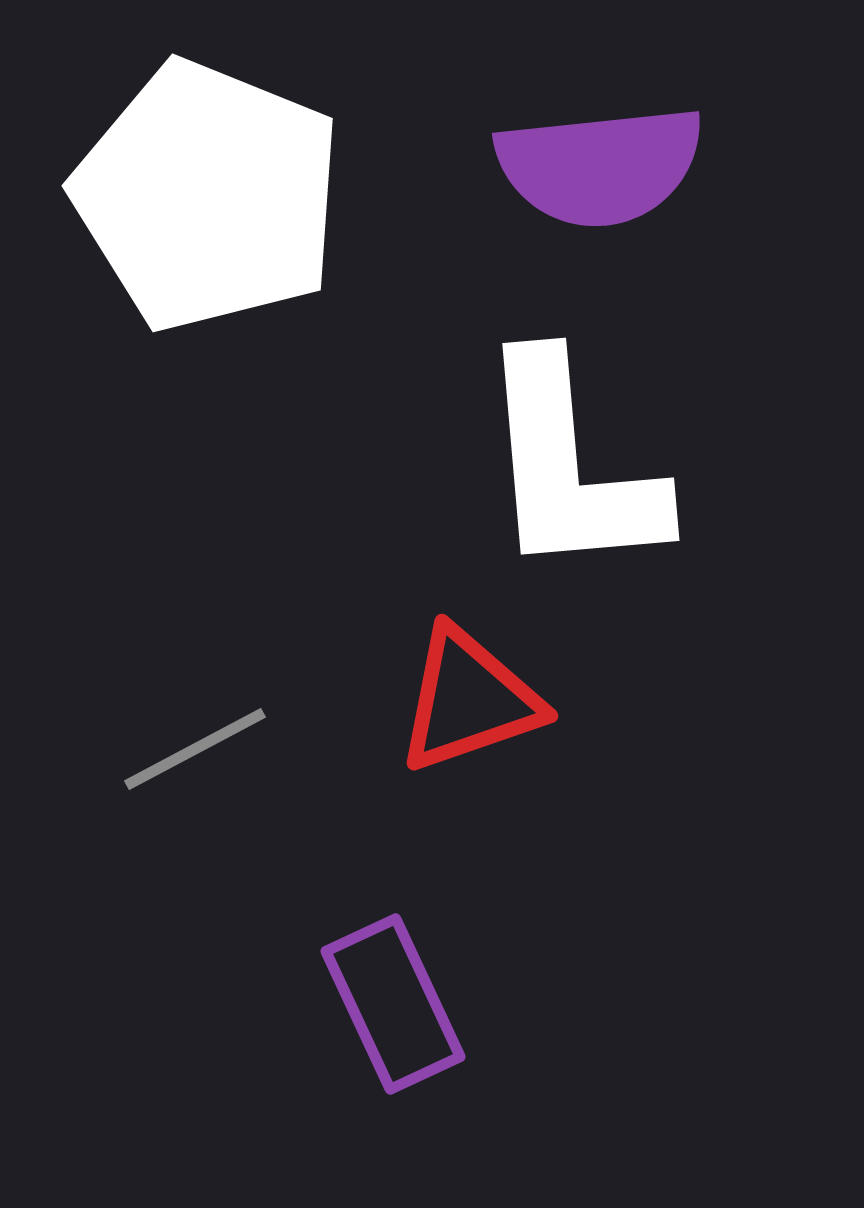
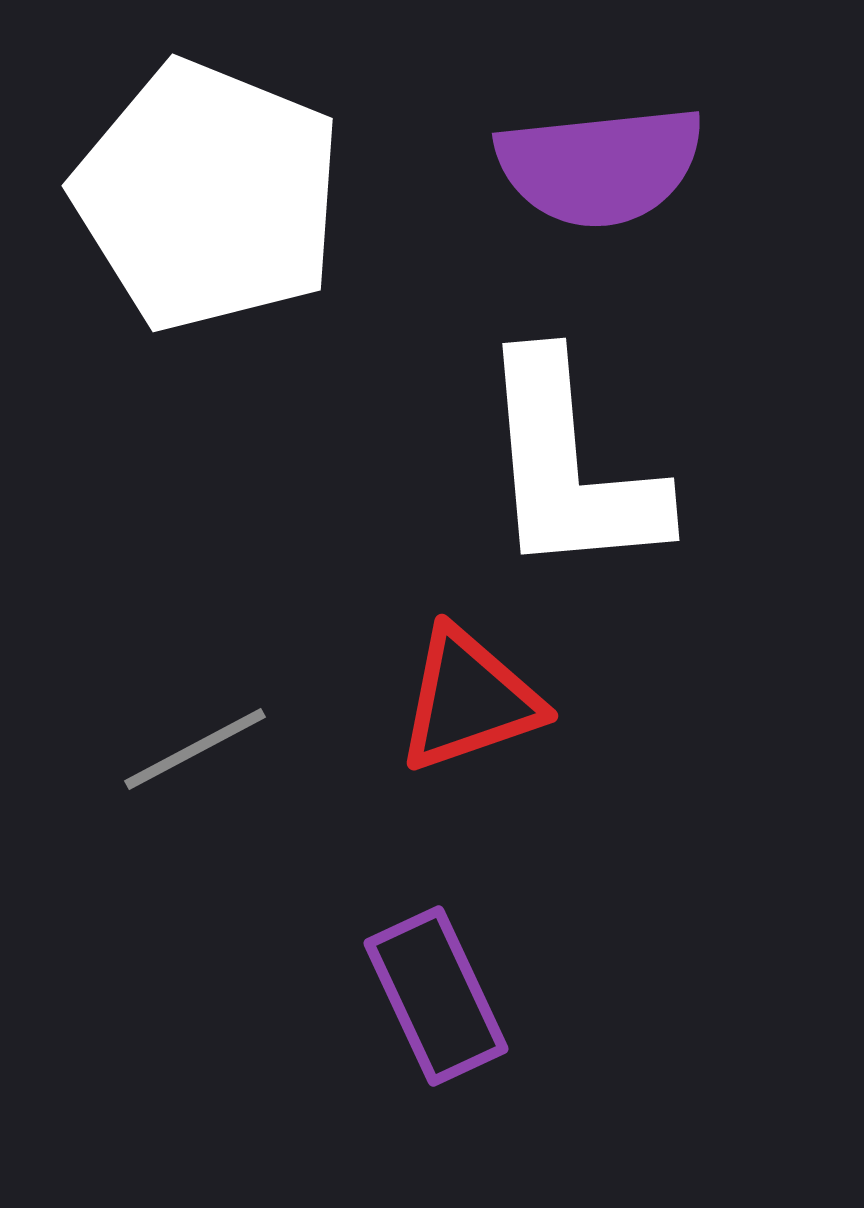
purple rectangle: moved 43 px right, 8 px up
